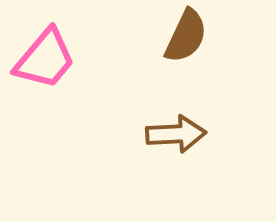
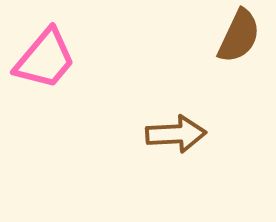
brown semicircle: moved 53 px right
